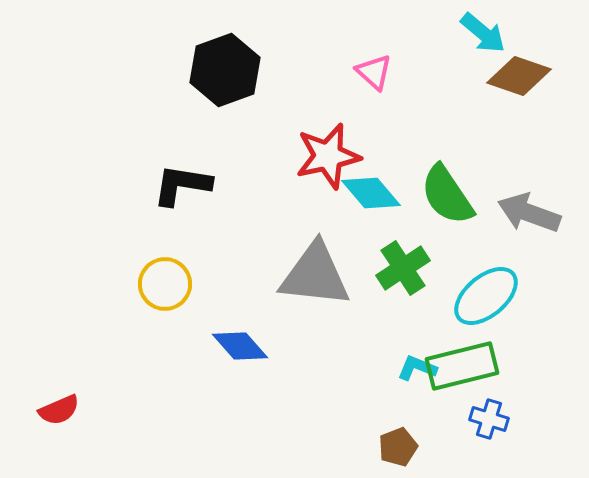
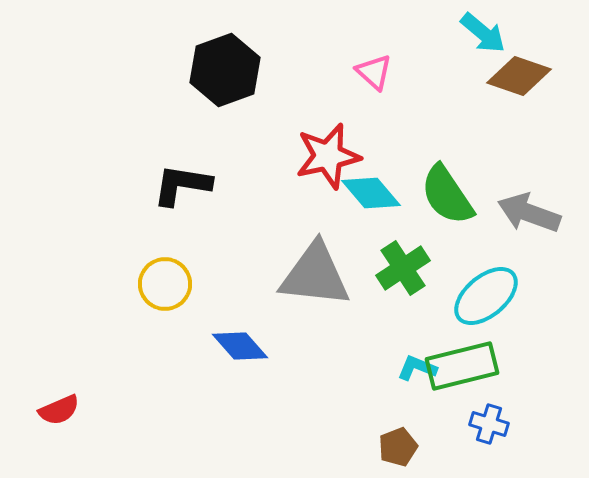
blue cross: moved 5 px down
